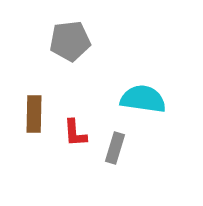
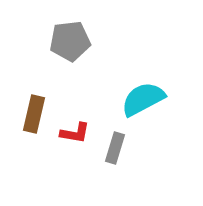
cyan semicircle: rotated 36 degrees counterclockwise
brown rectangle: rotated 12 degrees clockwise
red L-shape: rotated 76 degrees counterclockwise
